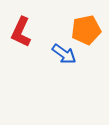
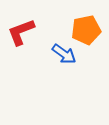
red L-shape: rotated 44 degrees clockwise
